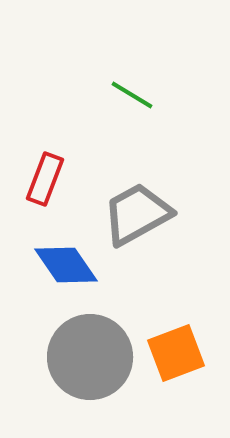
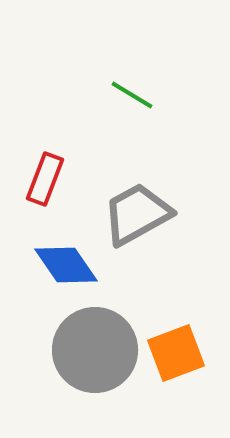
gray circle: moved 5 px right, 7 px up
